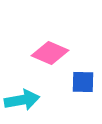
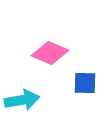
blue square: moved 2 px right, 1 px down
